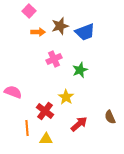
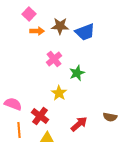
pink square: moved 3 px down
brown star: rotated 18 degrees clockwise
orange arrow: moved 1 px left, 1 px up
pink cross: rotated 14 degrees counterclockwise
green star: moved 3 px left, 3 px down
pink semicircle: moved 12 px down
yellow star: moved 7 px left, 4 px up
red cross: moved 5 px left, 5 px down
brown semicircle: rotated 56 degrees counterclockwise
orange line: moved 8 px left, 2 px down
yellow triangle: moved 1 px right, 1 px up
